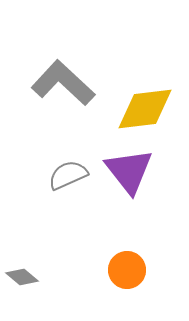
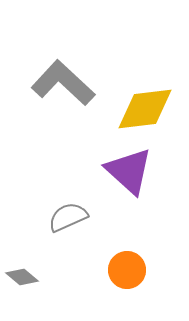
purple triangle: rotated 10 degrees counterclockwise
gray semicircle: moved 42 px down
